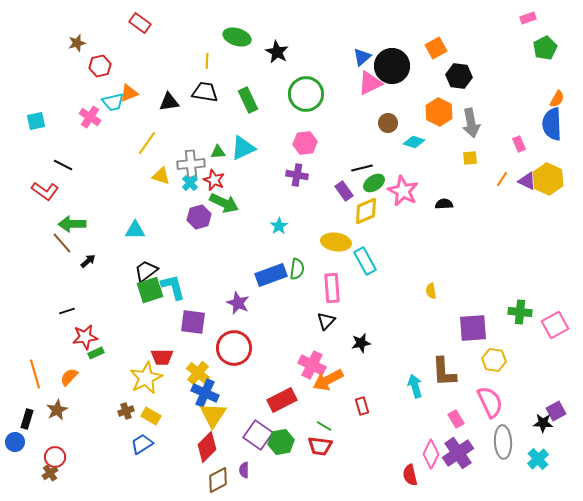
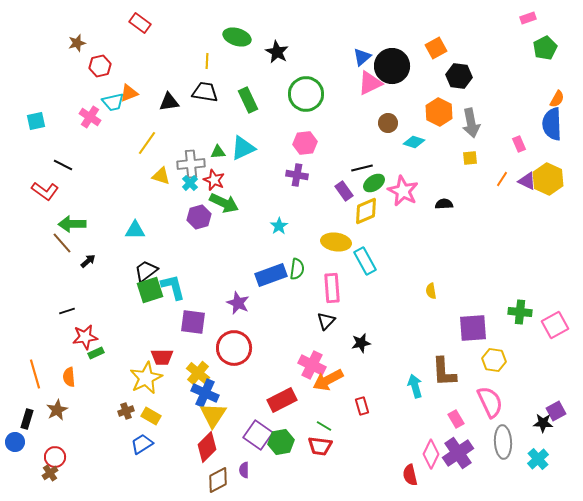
orange semicircle at (69, 377): rotated 48 degrees counterclockwise
